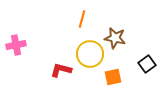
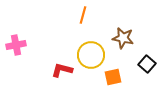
orange line: moved 1 px right, 4 px up
brown star: moved 8 px right
yellow circle: moved 1 px right, 1 px down
black square: rotated 12 degrees counterclockwise
red L-shape: moved 1 px right
